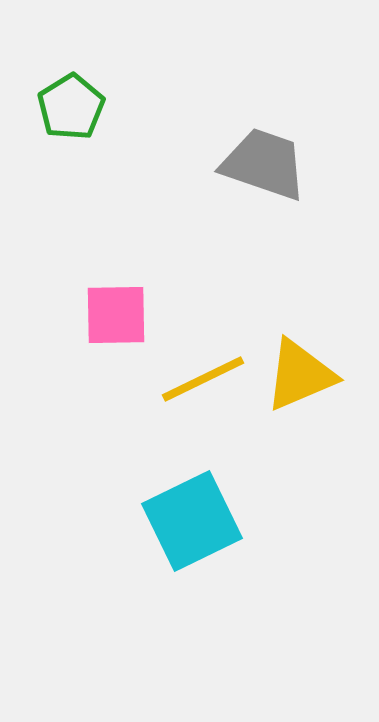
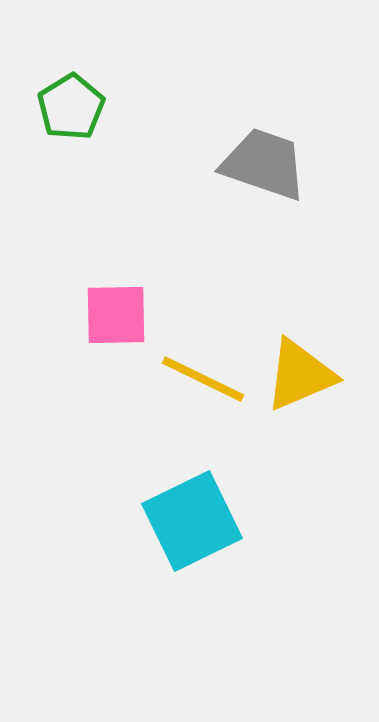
yellow line: rotated 52 degrees clockwise
